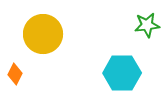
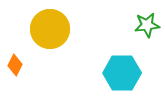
yellow circle: moved 7 px right, 5 px up
orange diamond: moved 9 px up
